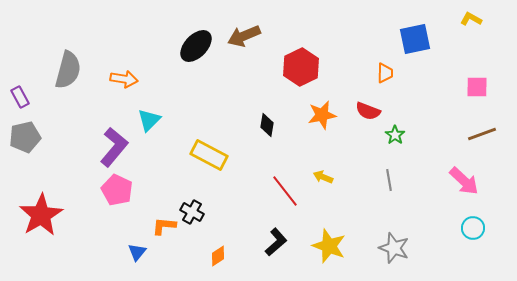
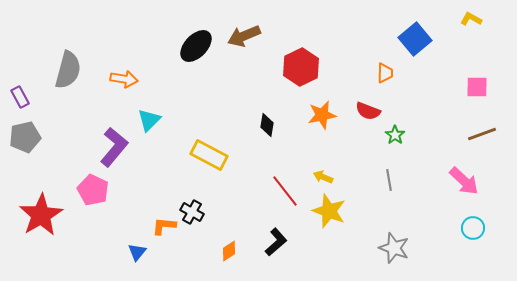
blue square: rotated 28 degrees counterclockwise
pink pentagon: moved 24 px left
yellow star: moved 35 px up
orange diamond: moved 11 px right, 5 px up
